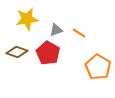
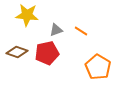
yellow star: moved 4 px up; rotated 15 degrees clockwise
orange line: moved 2 px right, 2 px up
red pentagon: moved 1 px left; rotated 30 degrees clockwise
